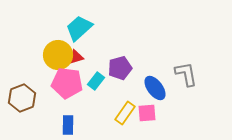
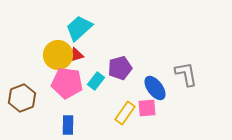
red triangle: moved 2 px up
pink square: moved 5 px up
